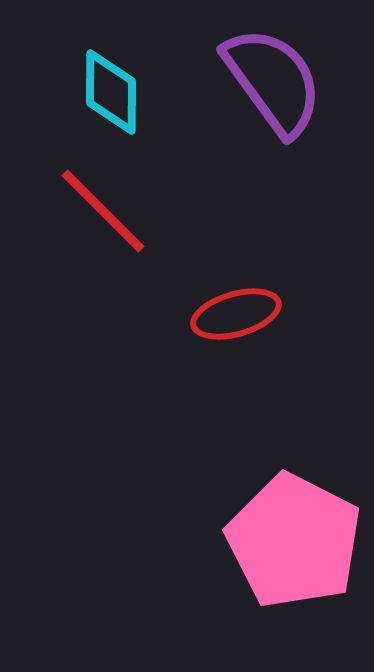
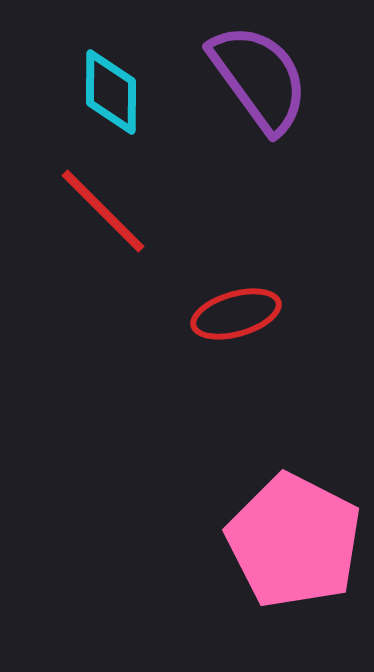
purple semicircle: moved 14 px left, 3 px up
